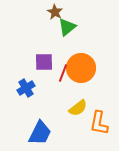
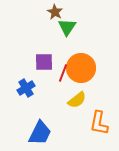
green triangle: rotated 18 degrees counterclockwise
yellow semicircle: moved 1 px left, 8 px up
